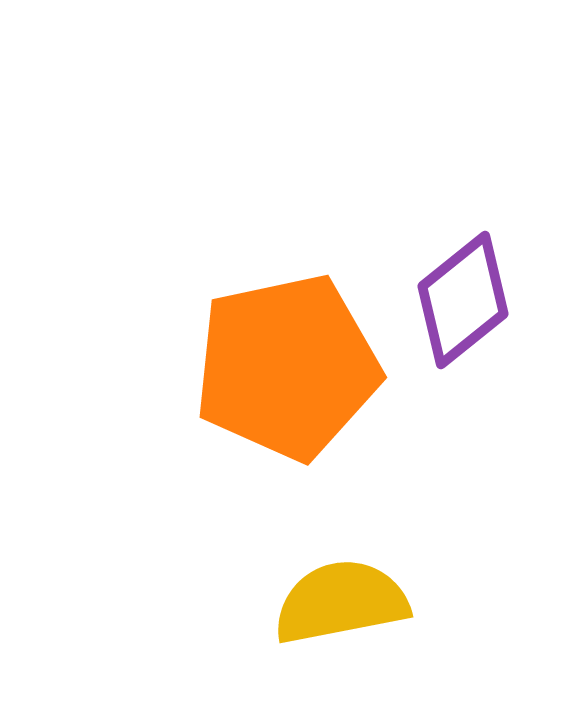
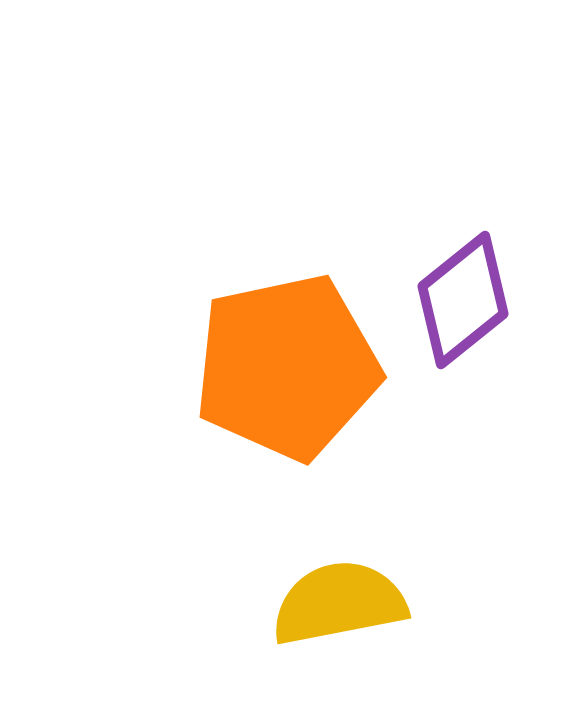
yellow semicircle: moved 2 px left, 1 px down
